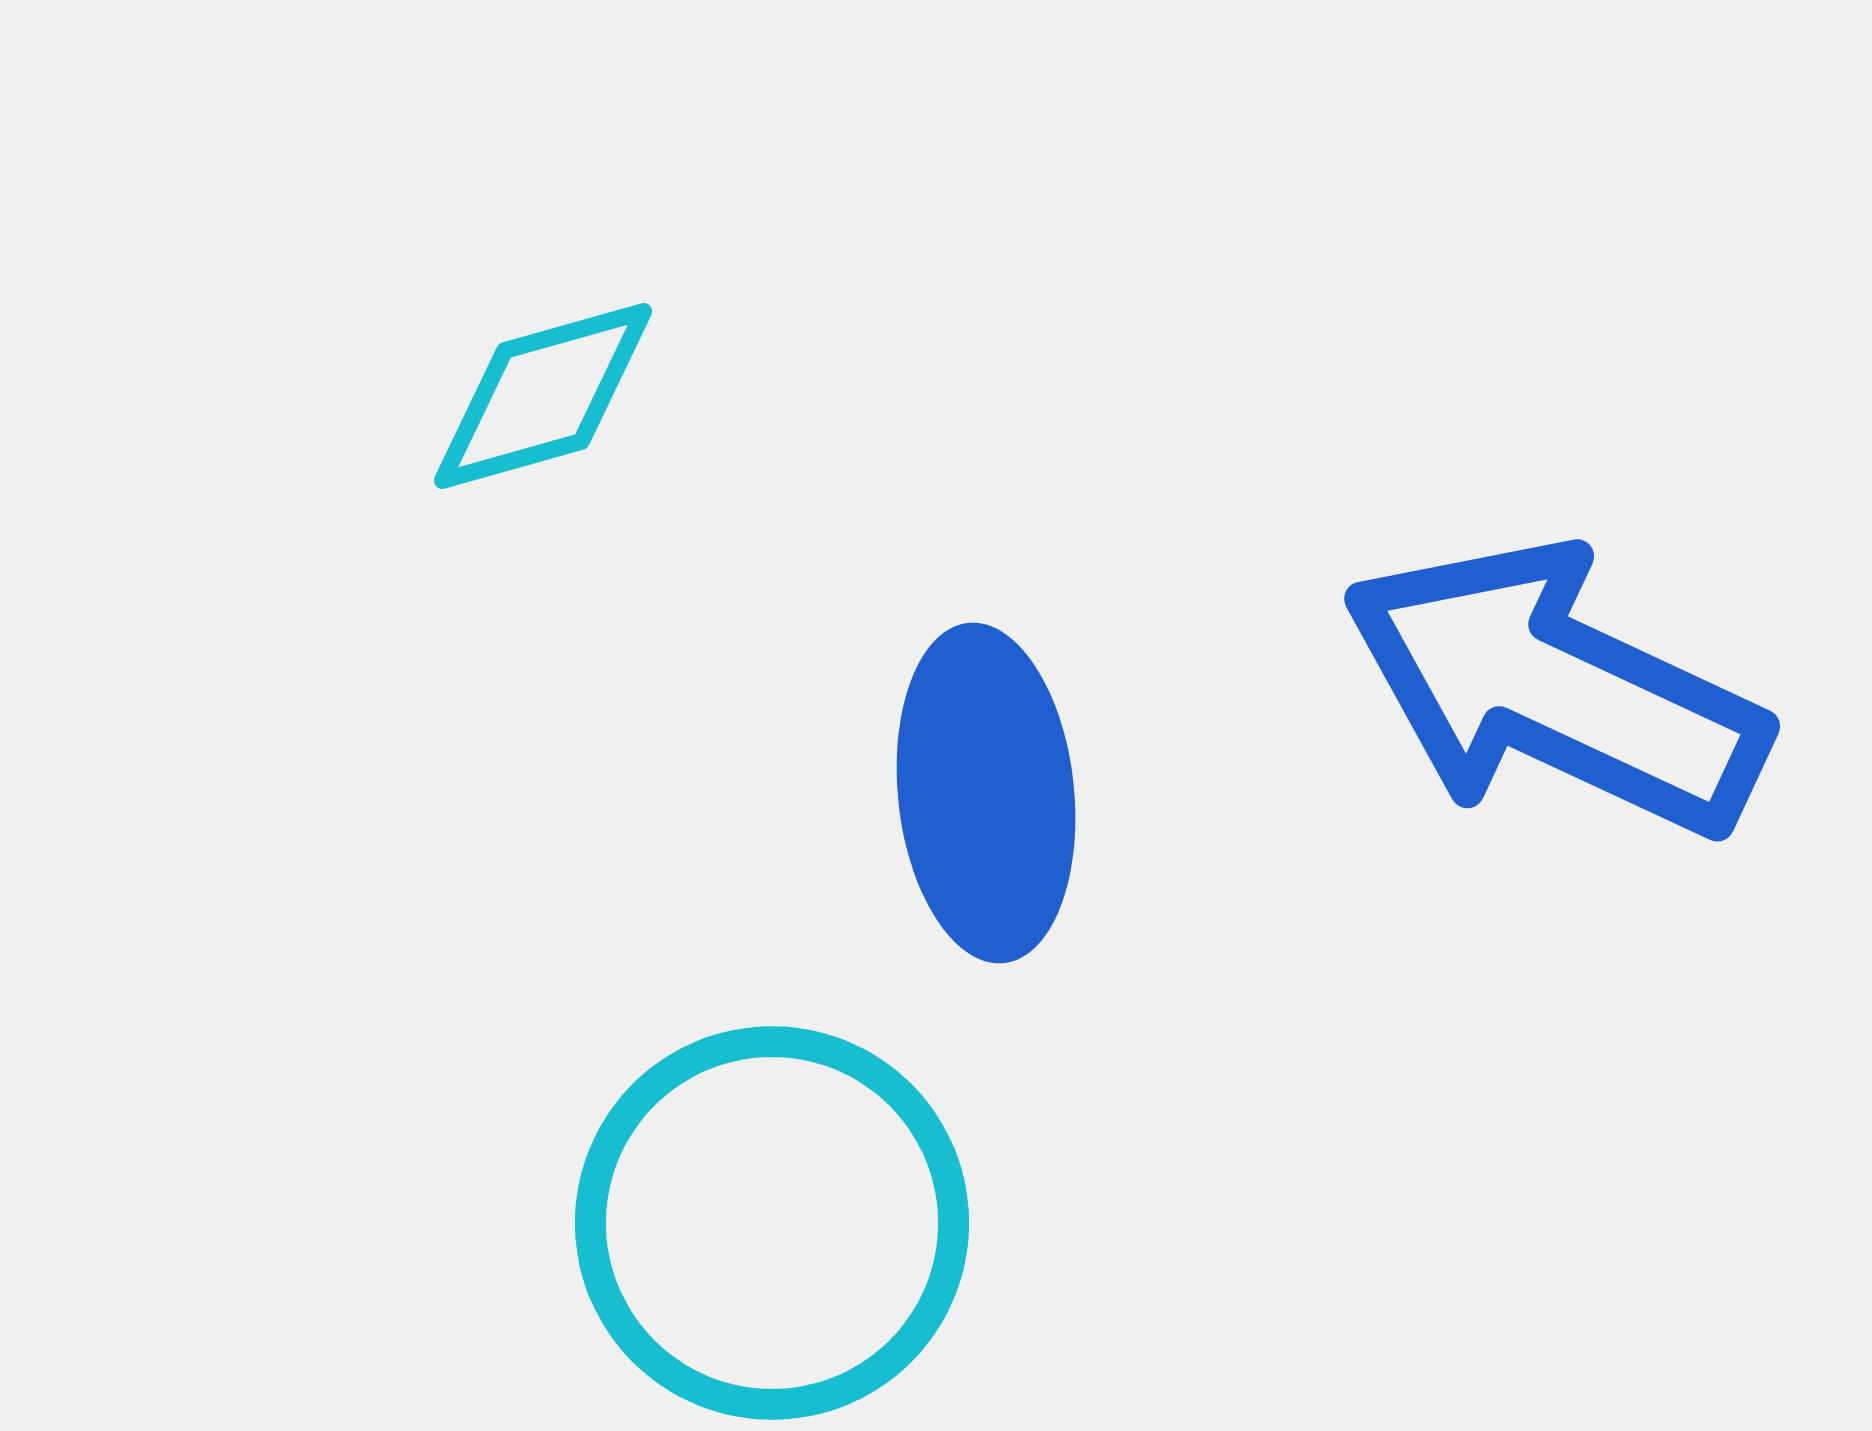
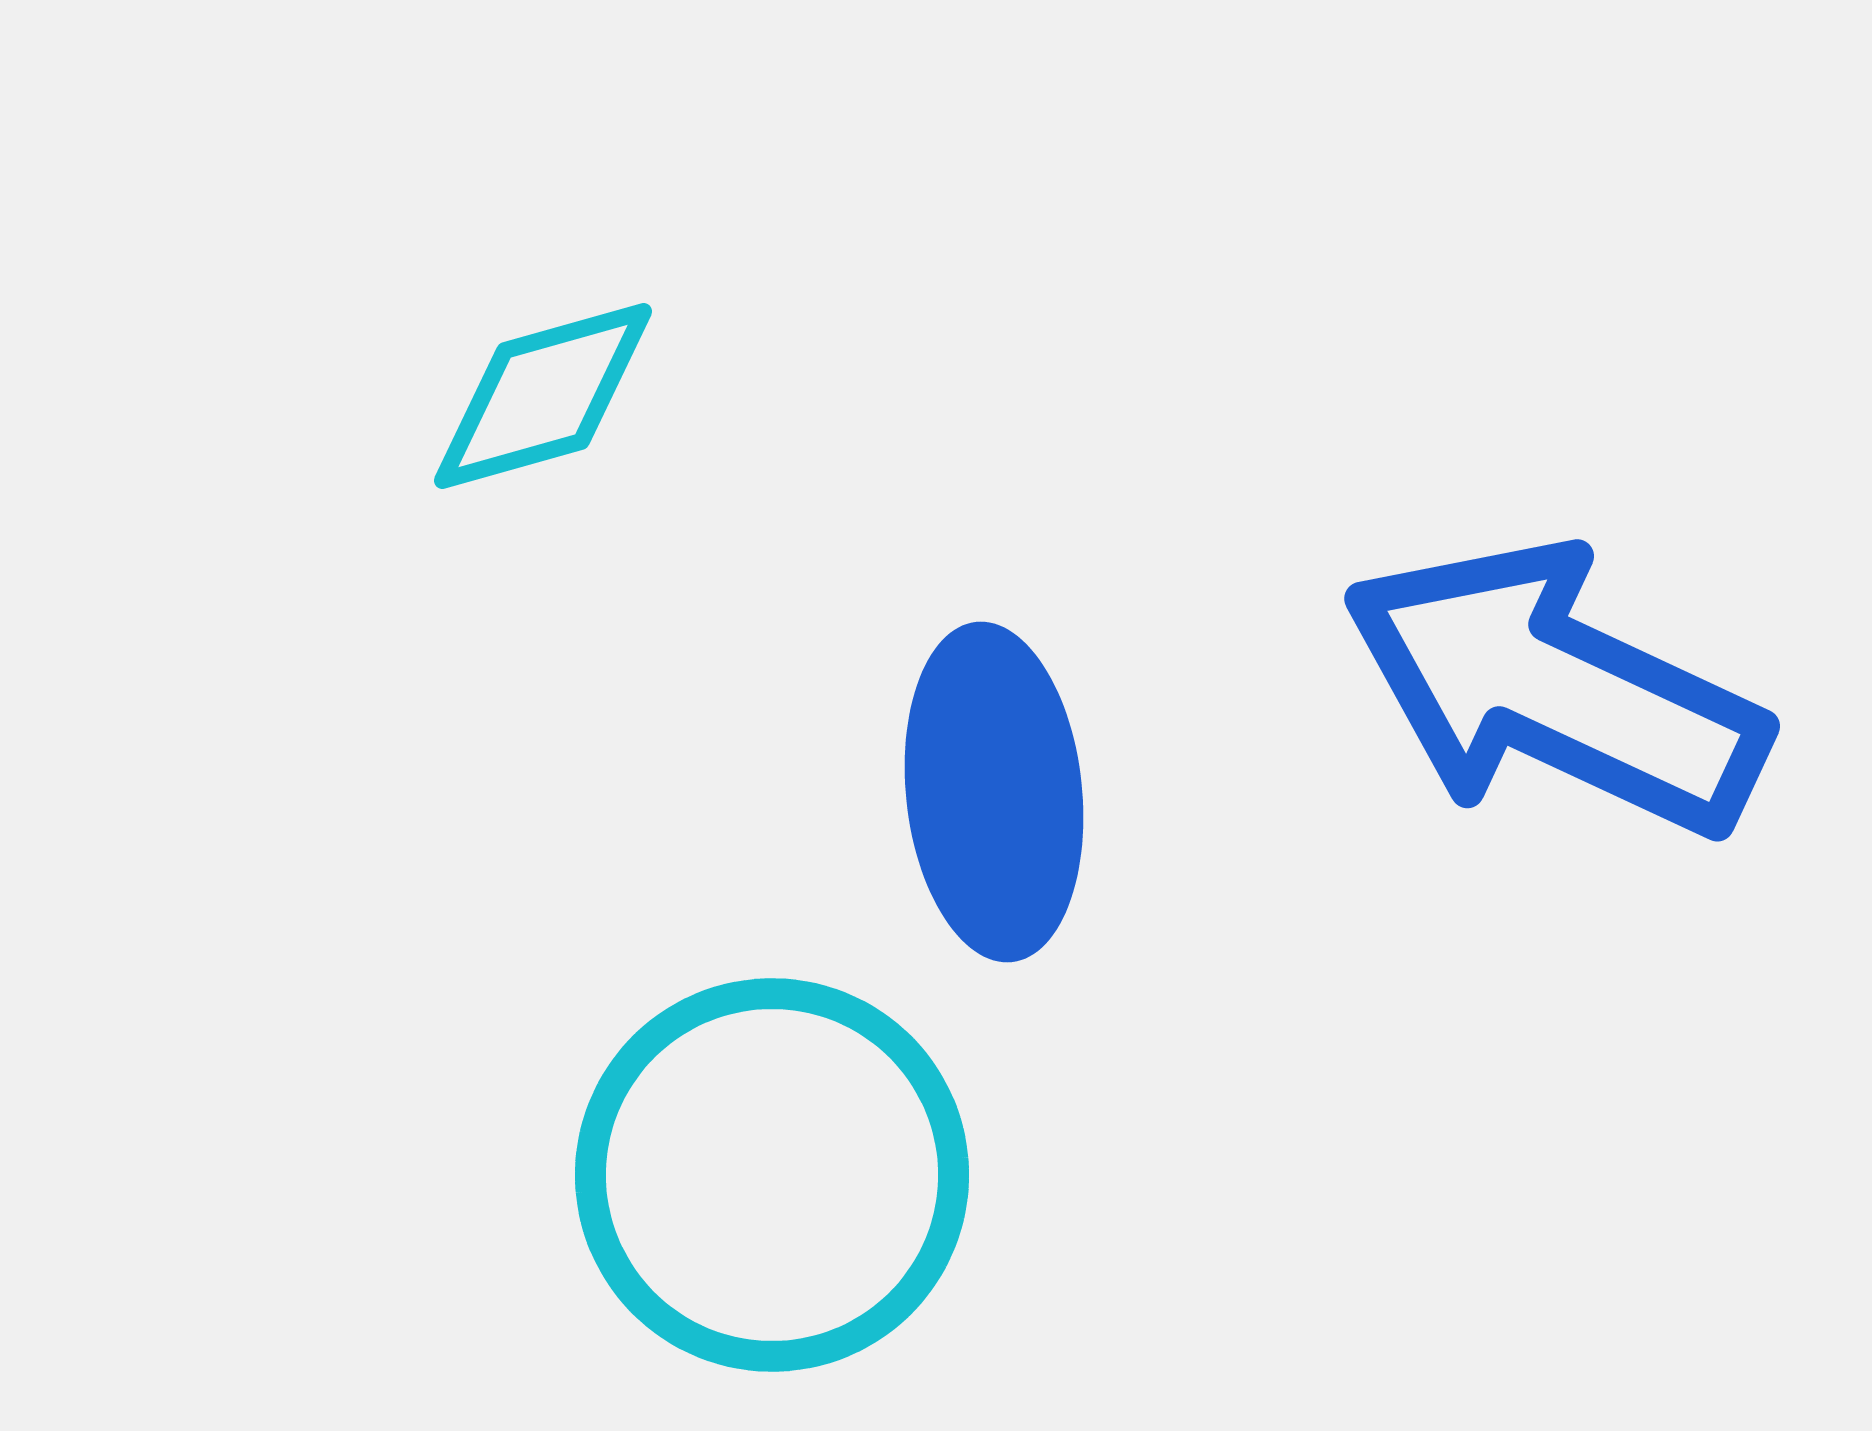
blue ellipse: moved 8 px right, 1 px up
cyan circle: moved 48 px up
